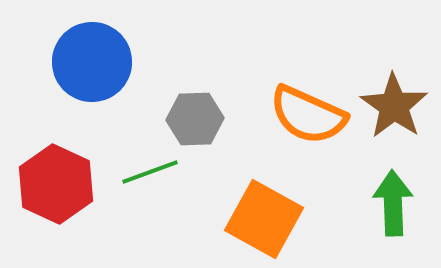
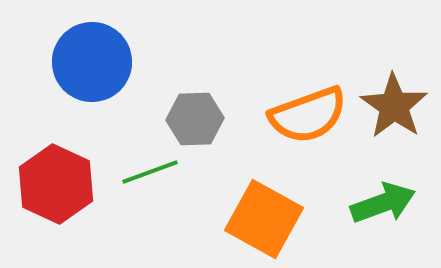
orange semicircle: rotated 44 degrees counterclockwise
green arrow: moved 10 px left; rotated 72 degrees clockwise
